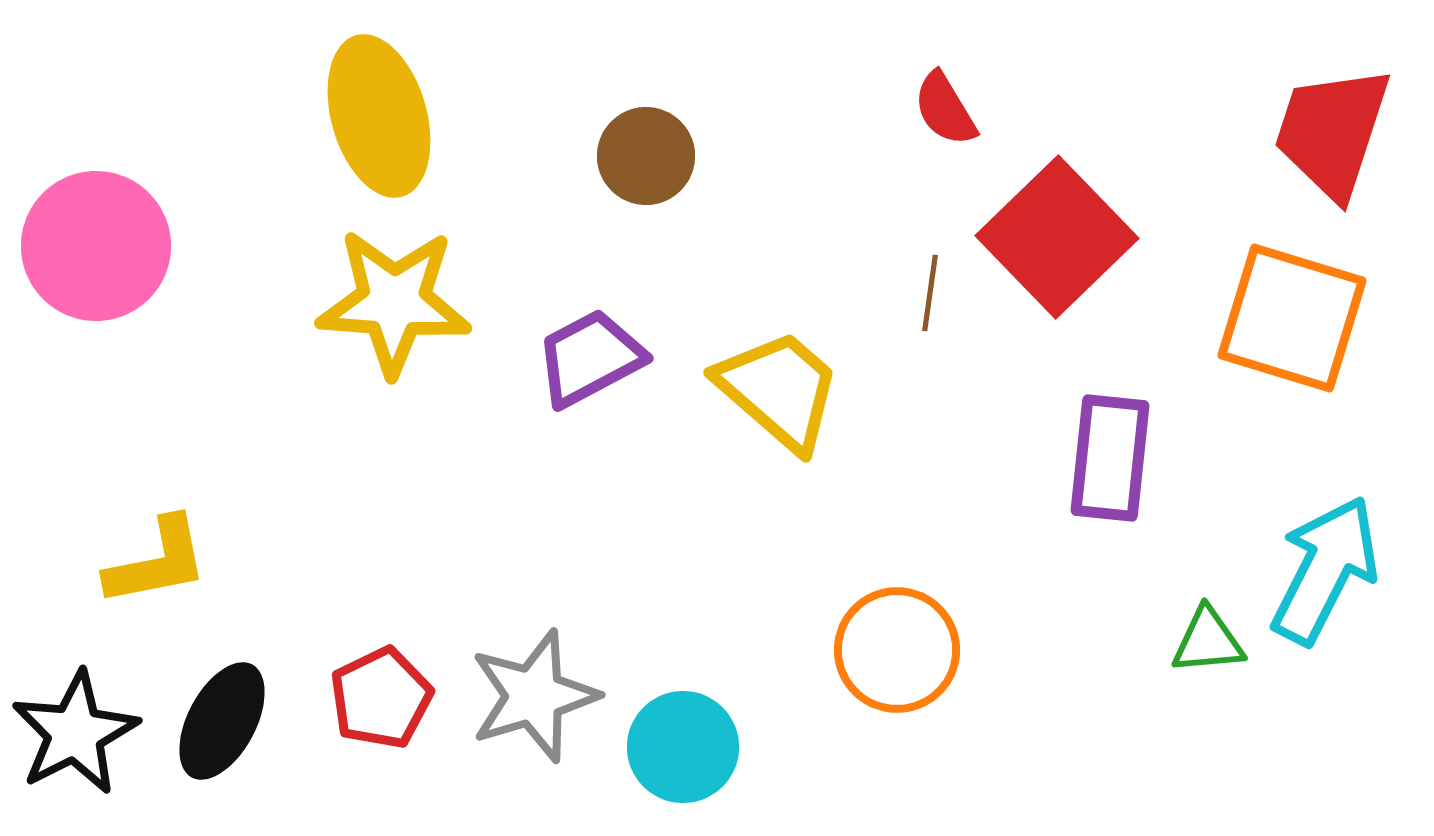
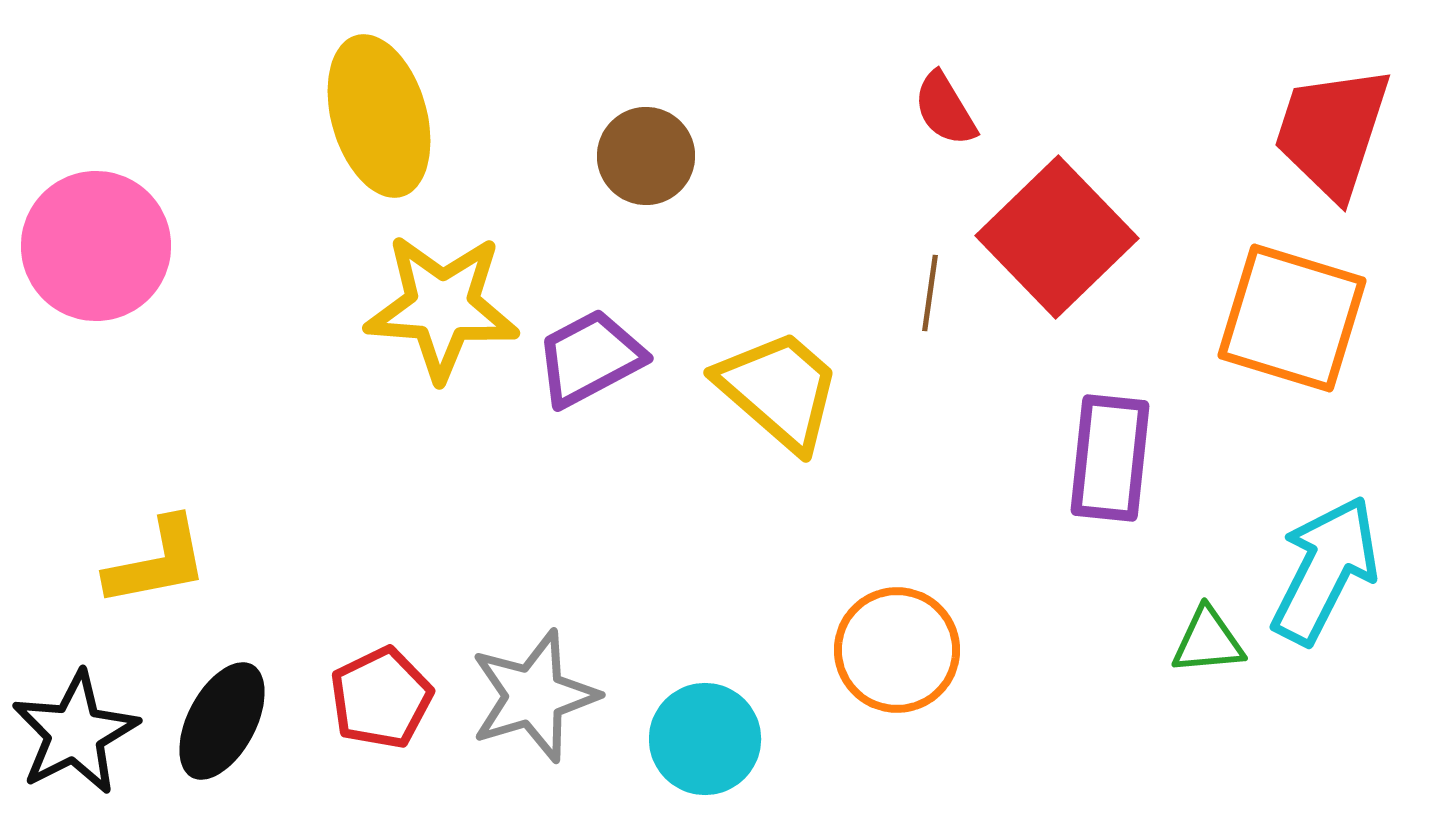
yellow star: moved 48 px right, 5 px down
cyan circle: moved 22 px right, 8 px up
